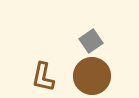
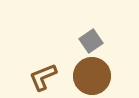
brown L-shape: rotated 56 degrees clockwise
